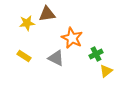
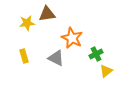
yellow rectangle: rotated 40 degrees clockwise
